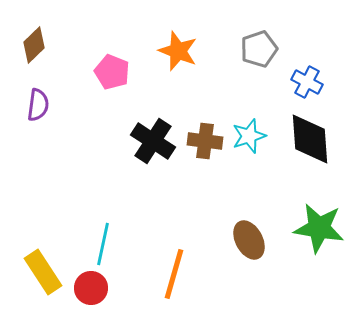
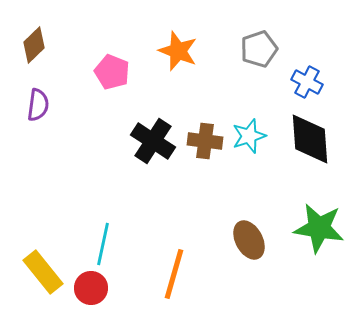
yellow rectangle: rotated 6 degrees counterclockwise
